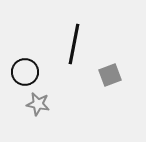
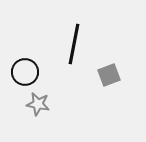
gray square: moved 1 px left
